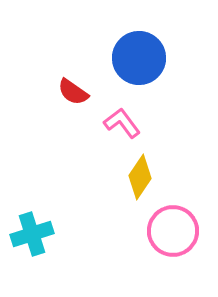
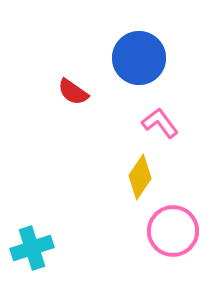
pink L-shape: moved 38 px right
cyan cross: moved 14 px down
